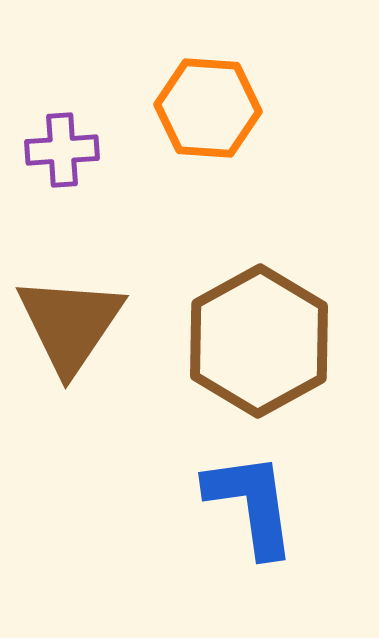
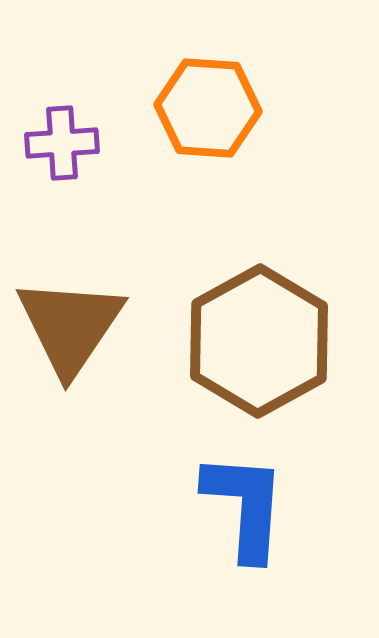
purple cross: moved 7 px up
brown triangle: moved 2 px down
blue L-shape: moved 6 px left, 2 px down; rotated 12 degrees clockwise
